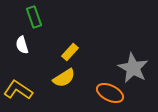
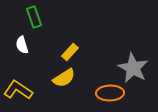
orange ellipse: rotated 28 degrees counterclockwise
